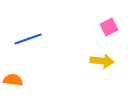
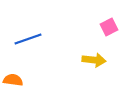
yellow arrow: moved 8 px left, 1 px up
